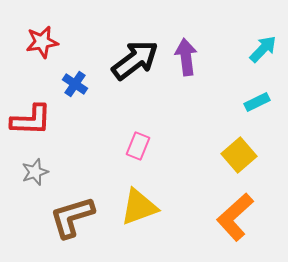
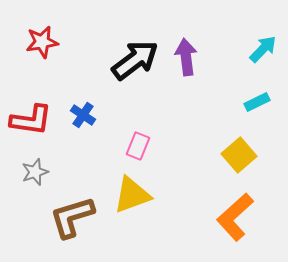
blue cross: moved 8 px right, 31 px down
red L-shape: rotated 6 degrees clockwise
yellow triangle: moved 7 px left, 12 px up
